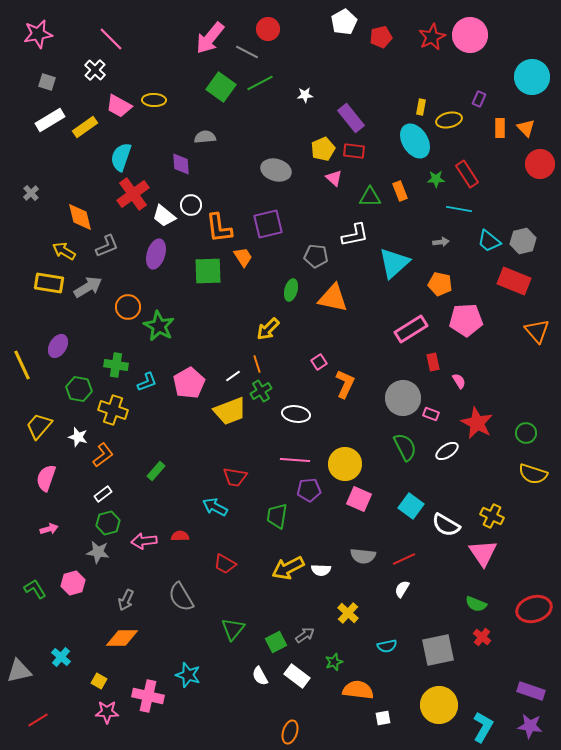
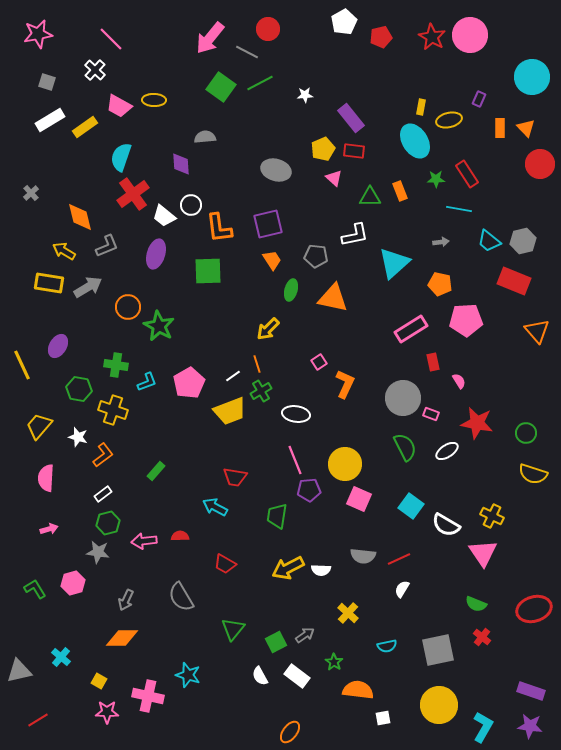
red star at (432, 37): rotated 16 degrees counterclockwise
orange trapezoid at (243, 257): moved 29 px right, 3 px down
red star at (477, 423): rotated 16 degrees counterclockwise
pink line at (295, 460): rotated 64 degrees clockwise
pink semicircle at (46, 478): rotated 16 degrees counterclockwise
red line at (404, 559): moved 5 px left
green star at (334, 662): rotated 18 degrees counterclockwise
orange ellipse at (290, 732): rotated 20 degrees clockwise
